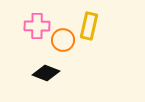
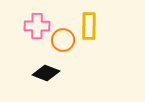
yellow rectangle: rotated 12 degrees counterclockwise
